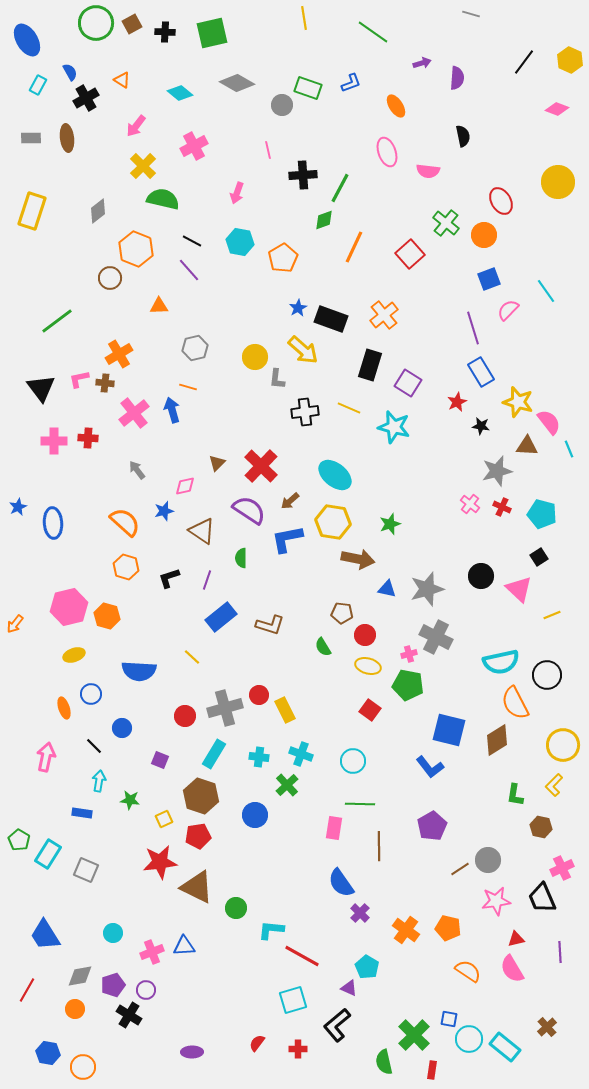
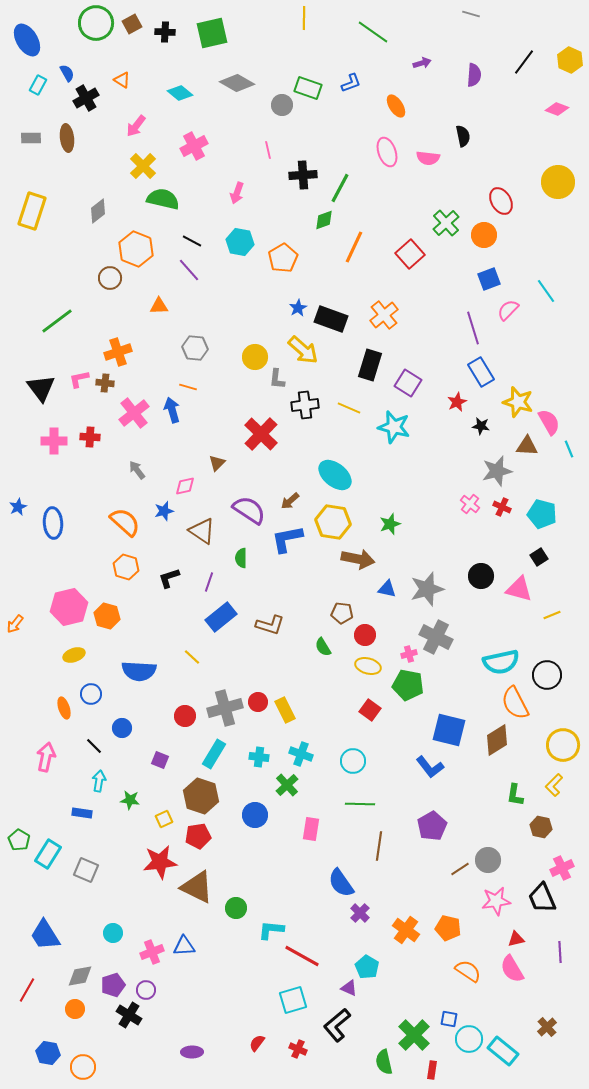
yellow line at (304, 18): rotated 10 degrees clockwise
blue semicircle at (70, 72): moved 3 px left, 1 px down
purple semicircle at (457, 78): moved 17 px right, 3 px up
pink semicircle at (428, 171): moved 13 px up
green cross at (446, 223): rotated 8 degrees clockwise
gray hexagon at (195, 348): rotated 20 degrees clockwise
orange cross at (119, 354): moved 1 px left, 2 px up; rotated 12 degrees clockwise
black cross at (305, 412): moved 7 px up
pink semicircle at (549, 422): rotated 8 degrees clockwise
red cross at (88, 438): moved 2 px right, 1 px up
red cross at (261, 466): moved 32 px up
purple line at (207, 580): moved 2 px right, 2 px down
pink triangle at (519, 589): rotated 28 degrees counterclockwise
red circle at (259, 695): moved 1 px left, 7 px down
pink rectangle at (334, 828): moved 23 px left, 1 px down
brown line at (379, 846): rotated 8 degrees clockwise
cyan rectangle at (505, 1047): moved 2 px left, 4 px down
red cross at (298, 1049): rotated 24 degrees clockwise
